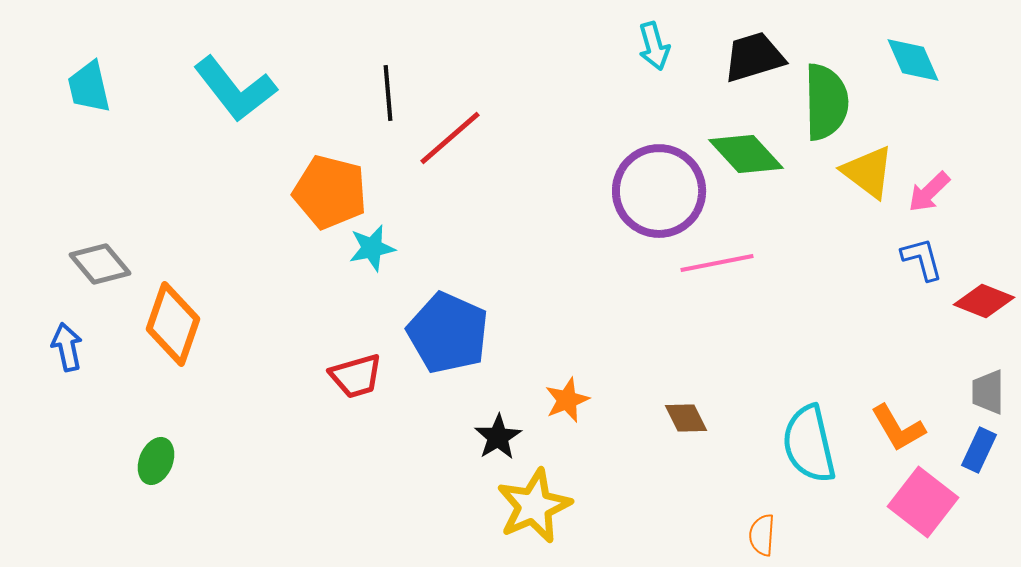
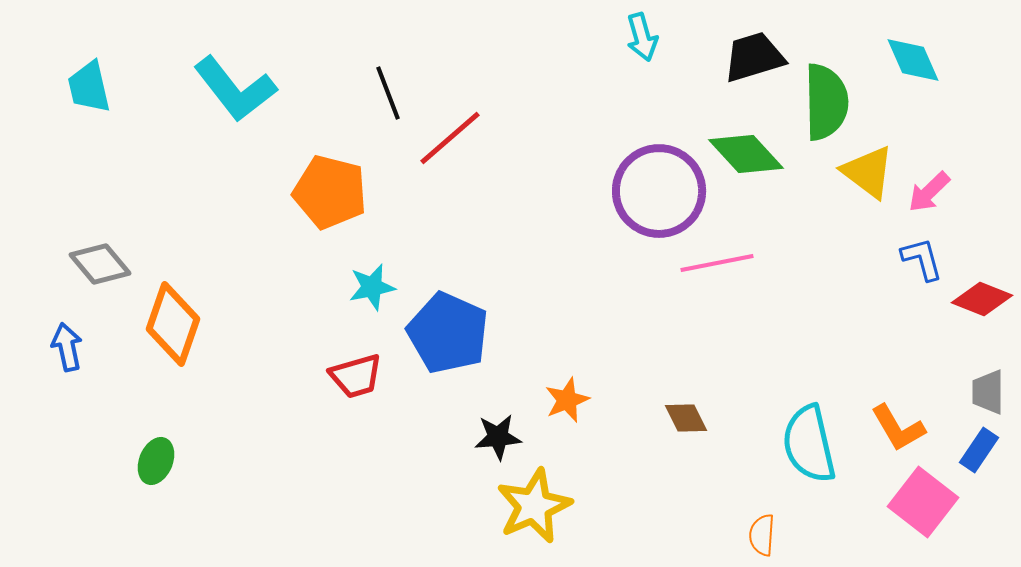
cyan arrow: moved 12 px left, 9 px up
black line: rotated 16 degrees counterclockwise
cyan star: moved 39 px down
red diamond: moved 2 px left, 2 px up
black star: rotated 27 degrees clockwise
blue rectangle: rotated 9 degrees clockwise
